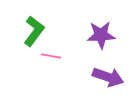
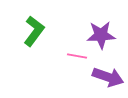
pink line: moved 26 px right
